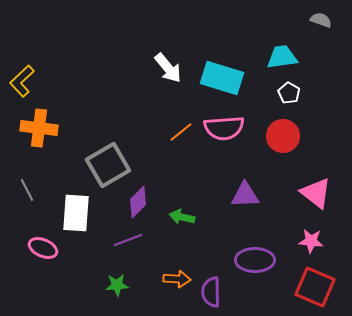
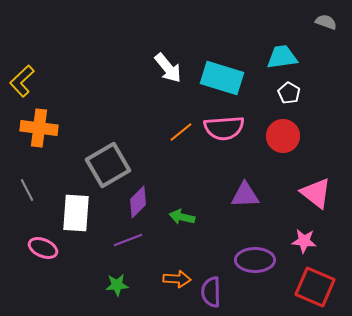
gray semicircle: moved 5 px right, 2 px down
pink star: moved 7 px left
